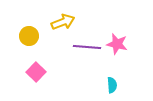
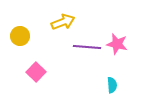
yellow circle: moved 9 px left
